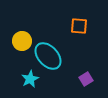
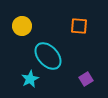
yellow circle: moved 15 px up
